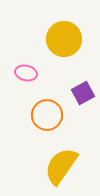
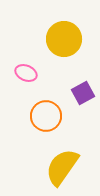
pink ellipse: rotated 10 degrees clockwise
orange circle: moved 1 px left, 1 px down
yellow semicircle: moved 1 px right, 1 px down
